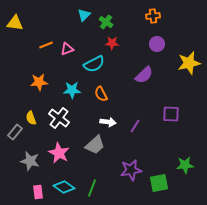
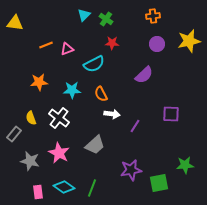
green cross: moved 3 px up
yellow star: moved 22 px up
white arrow: moved 4 px right, 8 px up
gray rectangle: moved 1 px left, 2 px down
